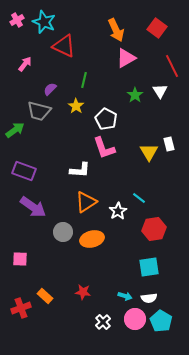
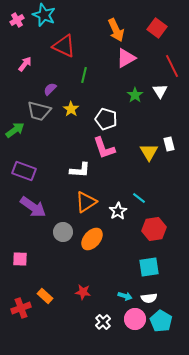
cyan star: moved 7 px up
green line: moved 5 px up
yellow star: moved 5 px left, 3 px down
white pentagon: rotated 10 degrees counterclockwise
orange ellipse: rotated 35 degrees counterclockwise
